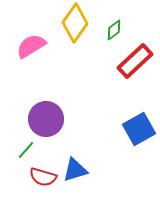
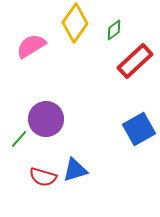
green line: moved 7 px left, 11 px up
